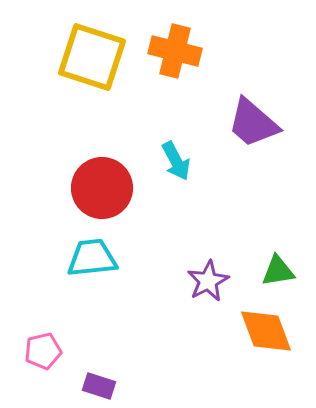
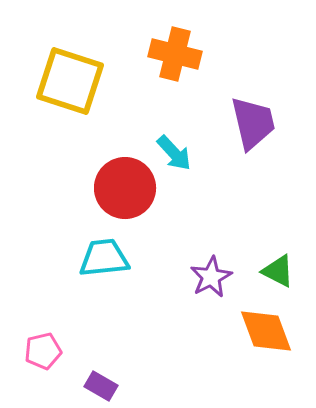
orange cross: moved 3 px down
yellow square: moved 22 px left, 24 px down
purple trapezoid: rotated 144 degrees counterclockwise
cyan arrow: moved 2 px left, 8 px up; rotated 15 degrees counterclockwise
red circle: moved 23 px right
cyan trapezoid: moved 12 px right
green triangle: rotated 36 degrees clockwise
purple star: moved 3 px right, 4 px up
purple rectangle: moved 2 px right; rotated 12 degrees clockwise
